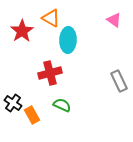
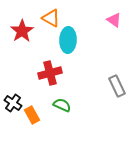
gray rectangle: moved 2 px left, 5 px down
